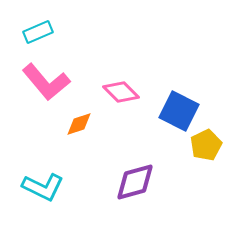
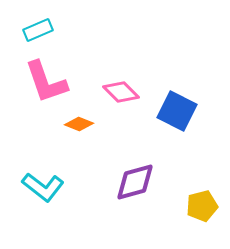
cyan rectangle: moved 2 px up
pink L-shape: rotated 21 degrees clockwise
blue square: moved 2 px left
orange diamond: rotated 40 degrees clockwise
yellow pentagon: moved 4 px left, 61 px down; rotated 12 degrees clockwise
cyan L-shape: rotated 12 degrees clockwise
